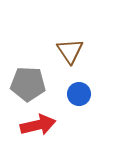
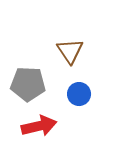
red arrow: moved 1 px right, 1 px down
